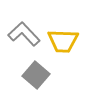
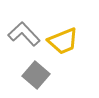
yellow trapezoid: rotated 24 degrees counterclockwise
